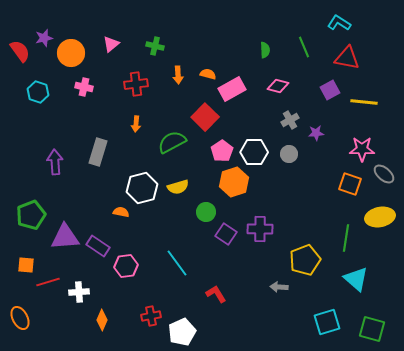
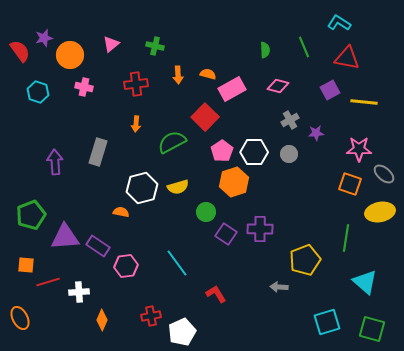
orange circle at (71, 53): moved 1 px left, 2 px down
pink star at (362, 149): moved 3 px left
yellow ellipse at (380, 217): moved 5 px up
cyan triangle at (356, 279): moved 9 px right, 3 px down
